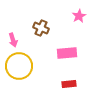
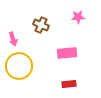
pink star: moved 1 px left, 1 px down; rotated 24 degrees clockwise
brown cross: moved 3 px up
pink arrow: moved 1 px up
